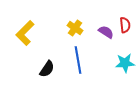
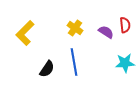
blue line: moved 4 px left, 2 px down
